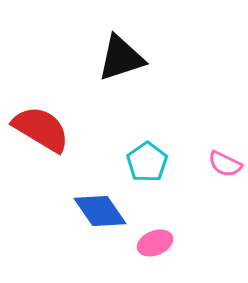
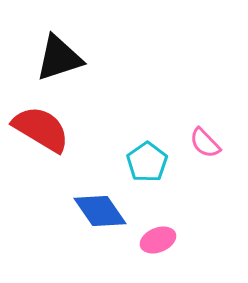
black triangle: moved 62 px left
pink semicircle: moved 20 px left, 21 px up; rotated 20 degrees clockwise
pink ellipse: moved 3 px right, 3 px up
